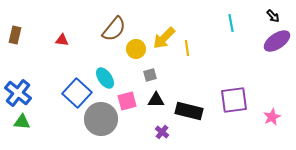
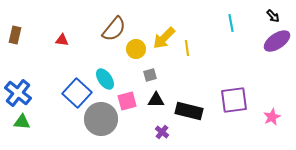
cyan ellipse: moved 1 px down
